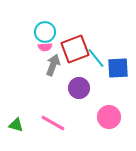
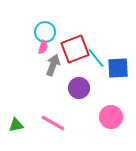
pink semicircle: moved 2 px left; rotated 72 degrees counterclockwise
pink circle: moved 2 px right
green triangle: rotated 28 degrees counterclockwise
